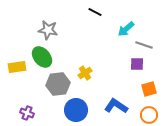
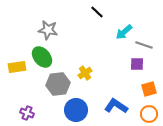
black line: moved 2 px right; rotated 16 degrees clockwise
cyan arrow: moved 2 px left, 3 px down
orange circle: moved 1 px up
